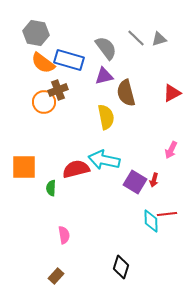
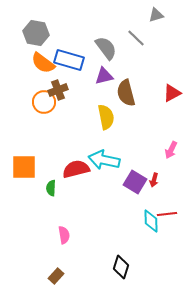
gray triangle: moved 3 px left, 24 px up
